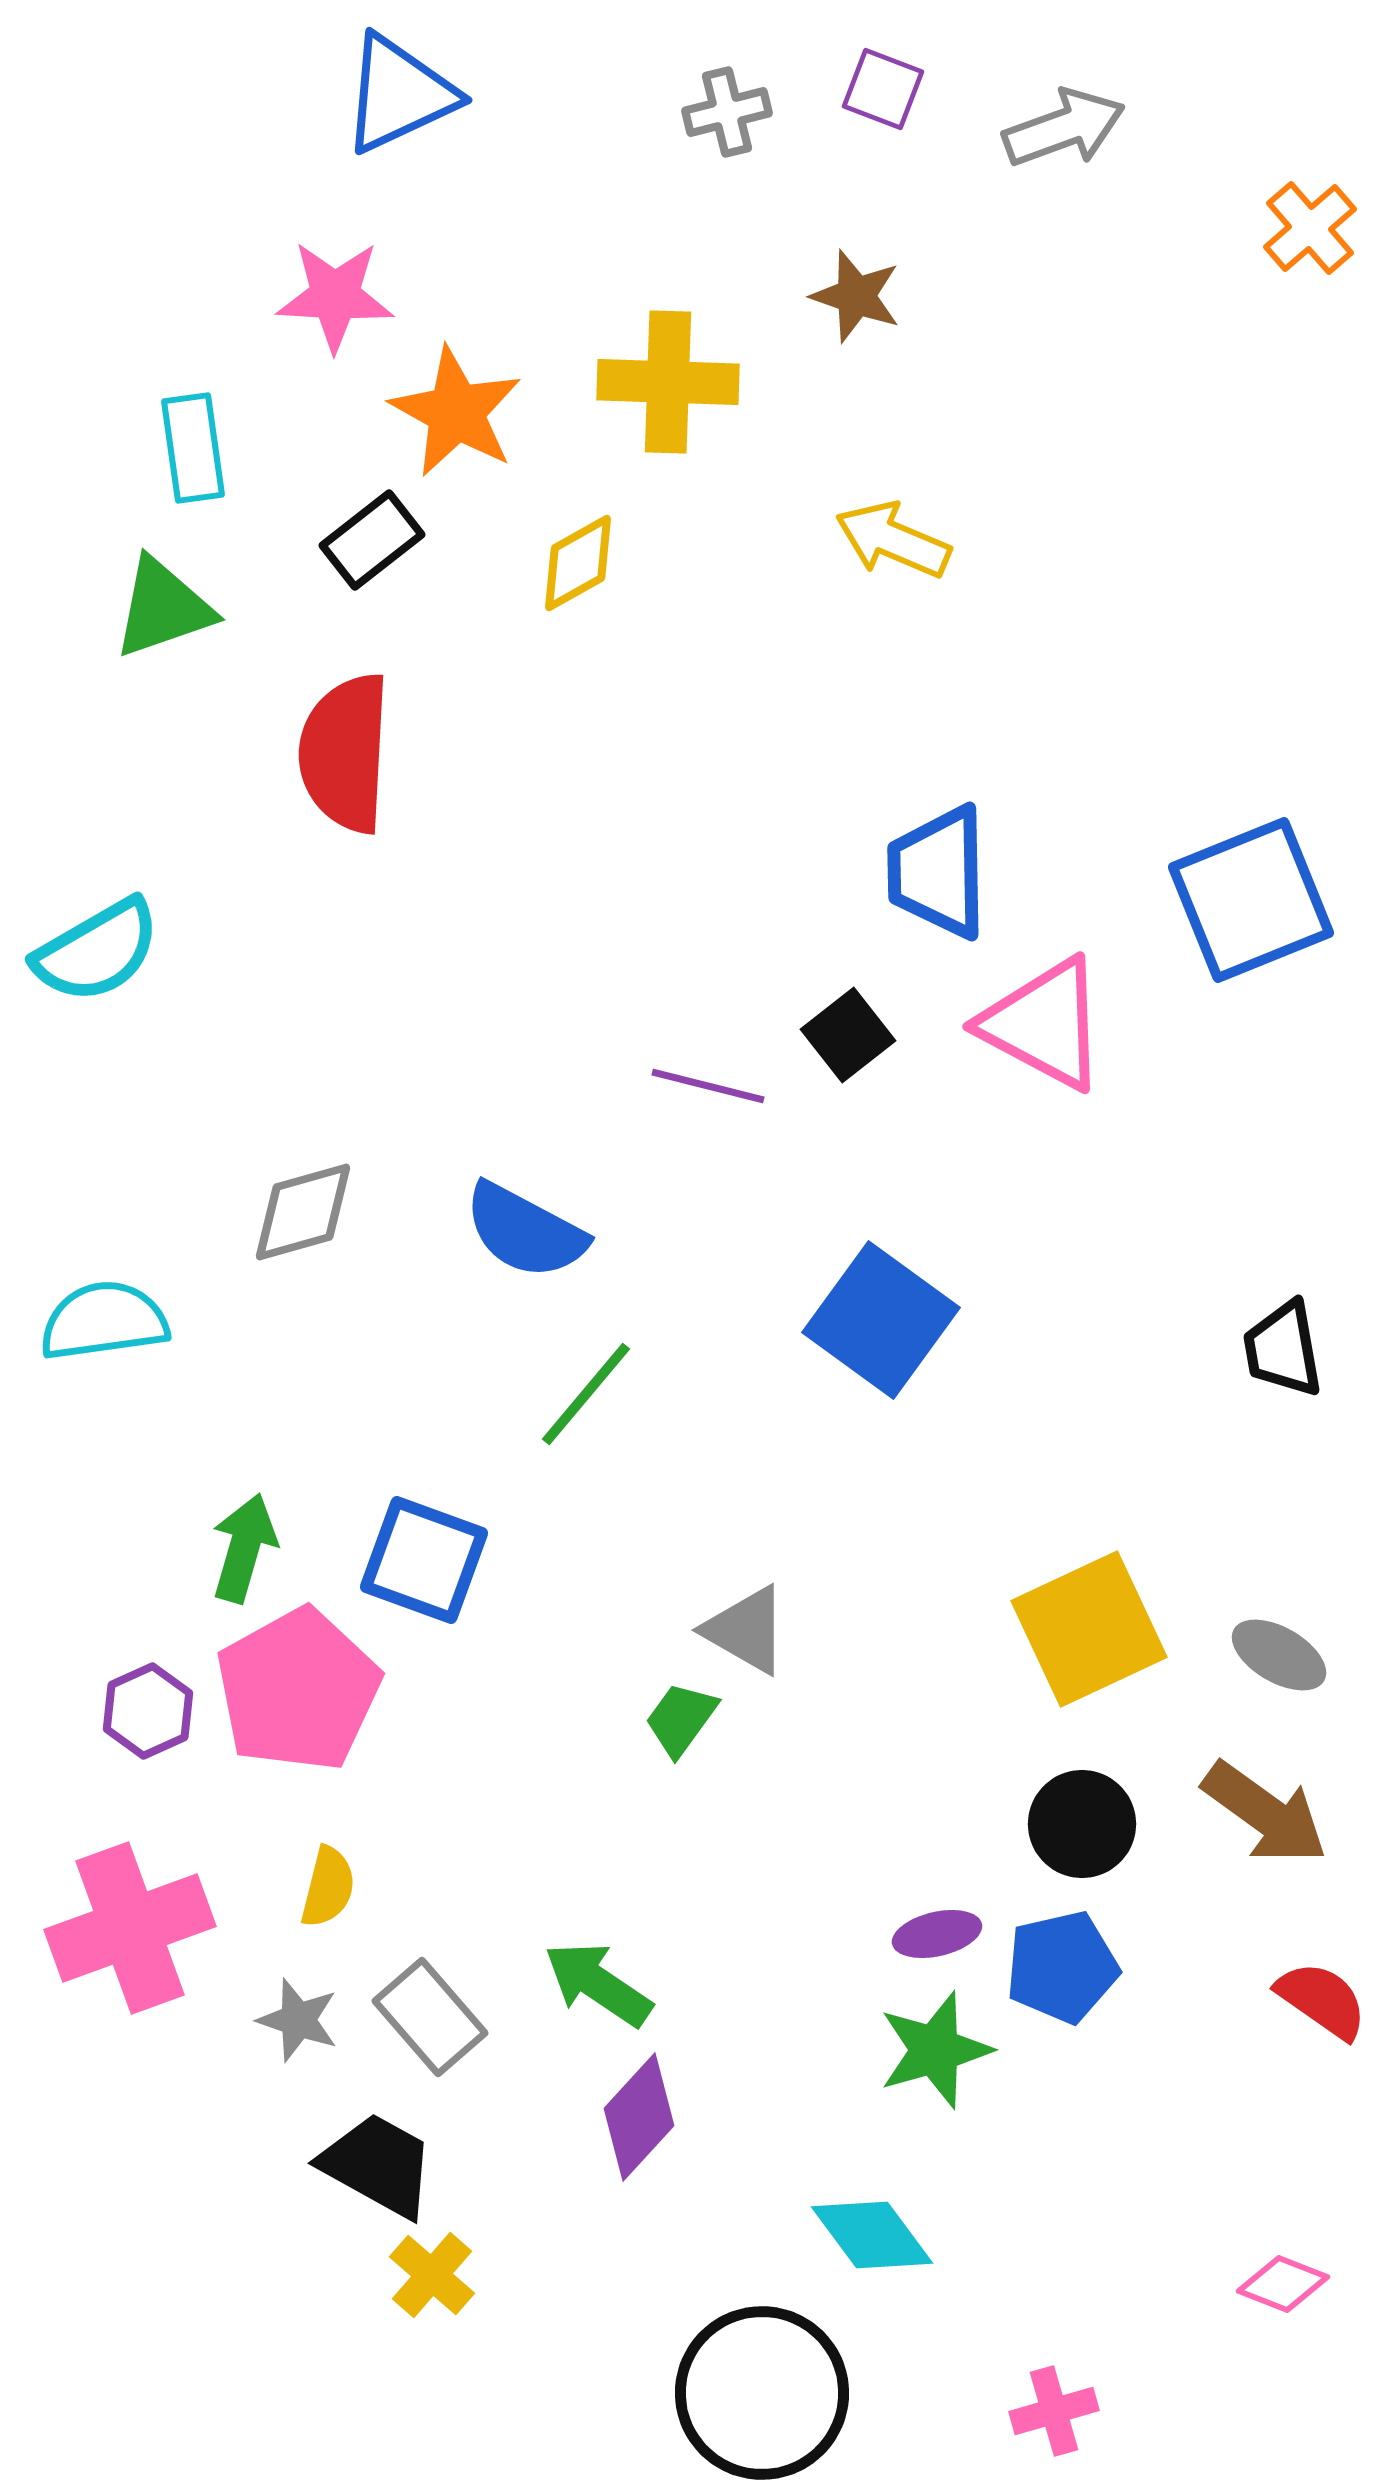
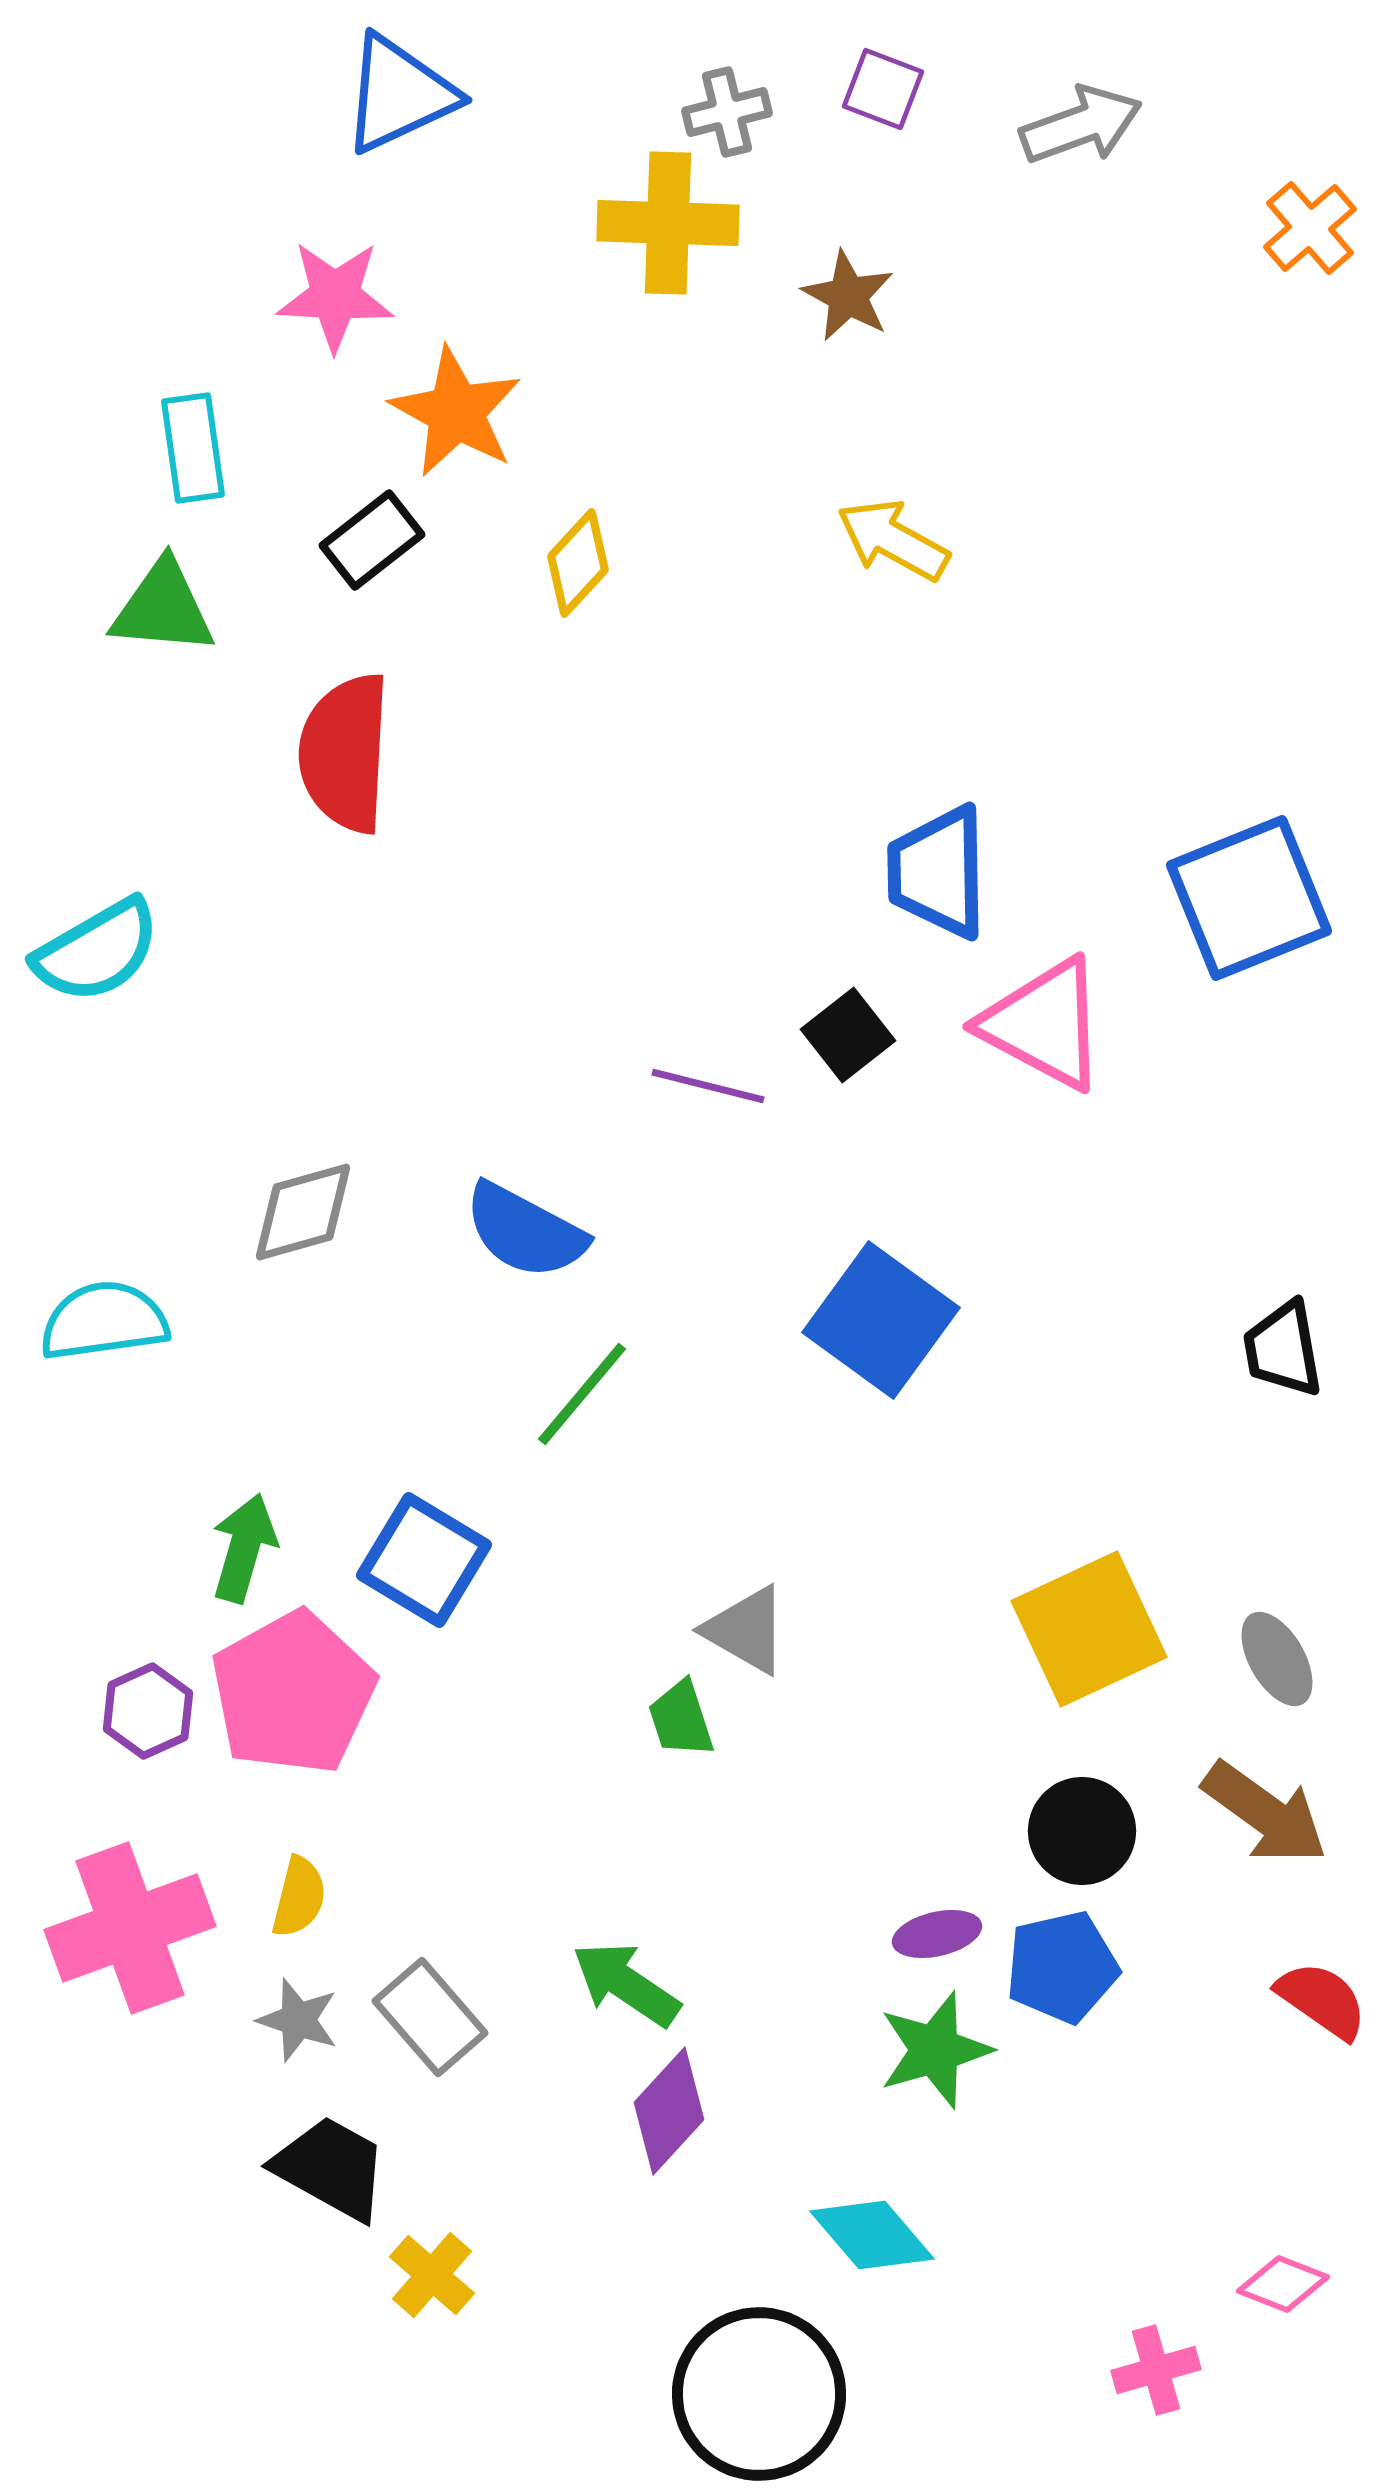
gray arrow at (1064, 128): moved 17 px right, 3 px up
brown star at (856, 296): moved 8 px left; rotated 10 degrees clockwise
yellow cross at (668, 382): moved 159 px up
yellow arrow at (893, 540): rotated 6 degrees clockwise
yellow diamond at (578, 563): rotated 18 degrees counterclockwise
green triangle at (163, 608): rotated 24 degrees clockwise
blue square at (1251, 900): moved 2 px left, 2 px up
green line at (586, 1394): moved 4 px left
blue square at (424, 1560): rotated 11 degrees clockwise
gray ellipse at (1279, 1655): moved 2 px left, 4 px down; rotated 30 degrees clockwise
pink pentagon at (298, 1690): moved 5 px left, 3 px down
green trapezoid at (681, 1719): rotated 54 degrees counterclockwise
black circle at (1082, 1824): moved 7 px down
yellow semicircle at (328, 1887): moved 29 px left, 10 px down
green arrow at (598, 1984): moved 28 px right
purple diamond at (639, 2117): moved 30 px right, 6 px up
black trapezoid at (378, 2165): moved 47 px left, 3 px down
cyan diamond at (872, 2235): rotated 4 degrees counterclockwise
black circle at (762, 2393): moved 3 px left, 1 px down
pink cross at (1054, 2411): moved 102 px right, 41 px up
